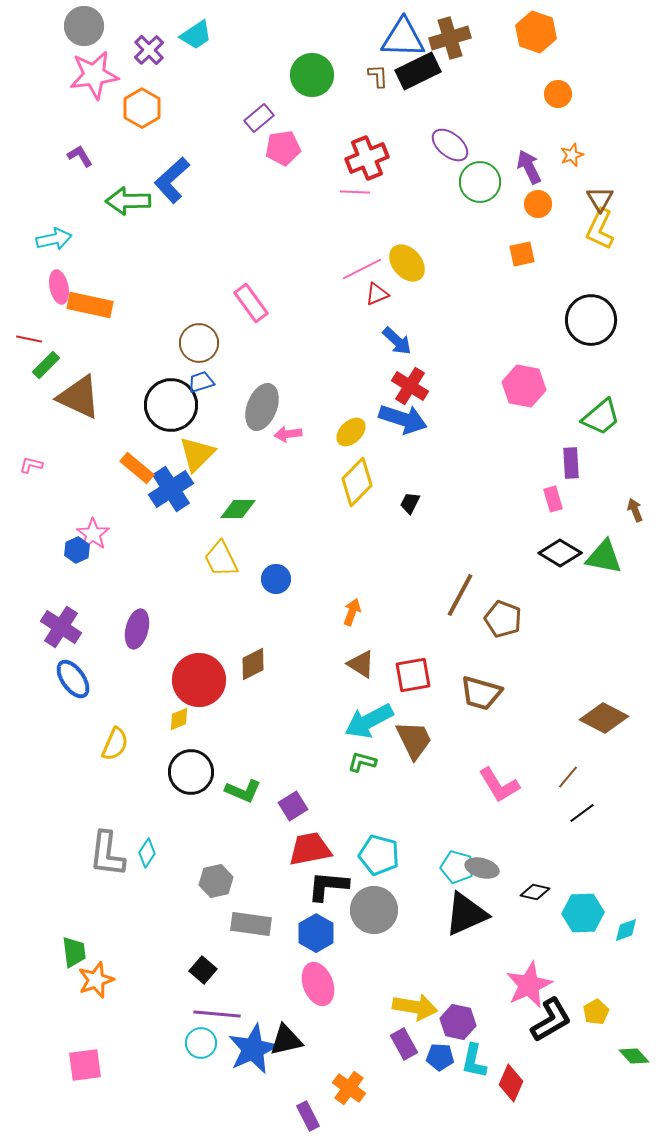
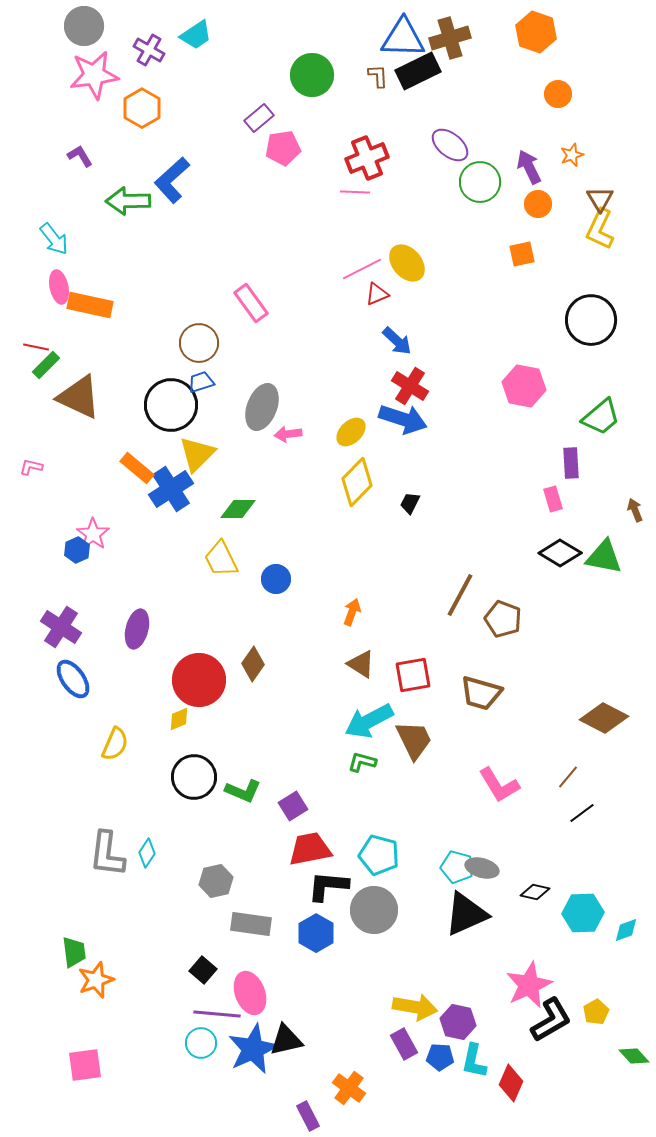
purple cross at (149, 50): rotated 16 degrees counterclockwise
cyan arrow at (54, 239): rotated 64 degrees clockwise
red line at (29, 339): moved 7 px right, 8 px down
pink L-shape at (31, 465): moved 2 px down
brown diamond at (253, 664): rotated 28 degrees counterclockwise
black circle at (191, 772): moved 3 px right, 5 px down
pink ellipse at (318, 984): moved 68 px left, 9 px down
